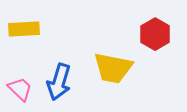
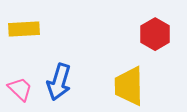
yellow trapezoid: moved 16 px right, 18 px down; rotated 78 degrees clockwise
